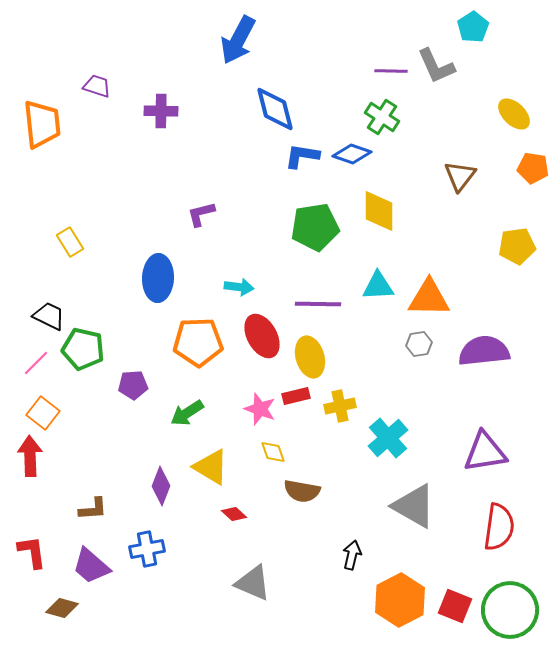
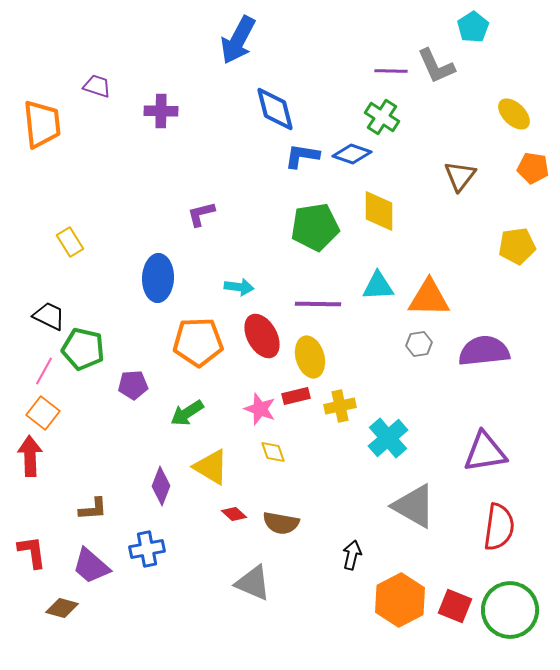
pink line at (36, 363): moved 8 px right, 8 px down; rotated 16 degrees counterclockwise
brown semicircle at (302, 491): moved 21 px left, 32 px down
